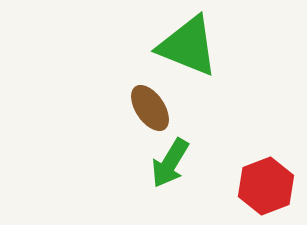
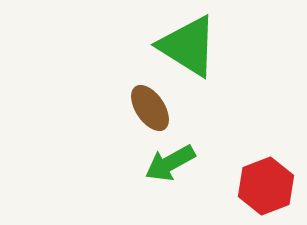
green triangle: rotated 10 degrees clockwise
green arrow: rotated 30 degrees clockwise
